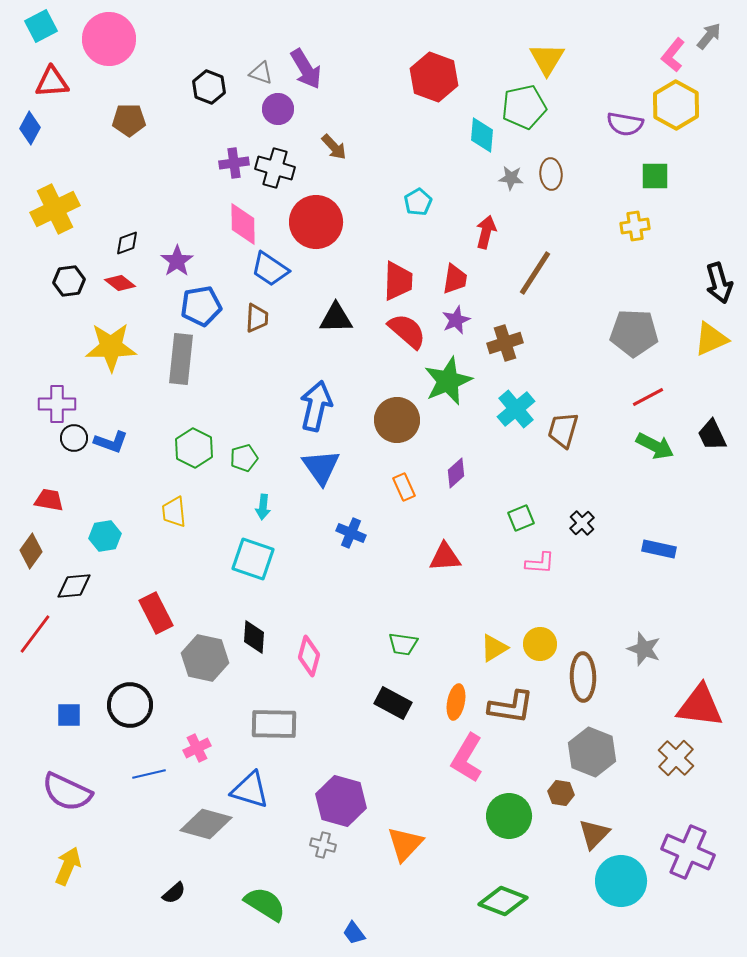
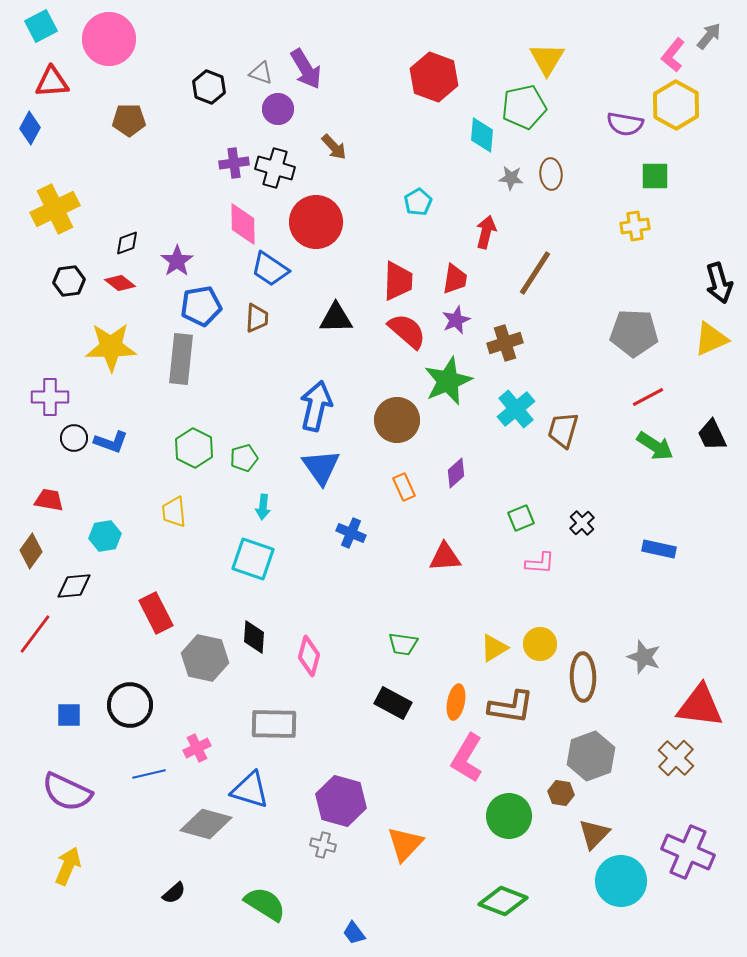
purple cross at (57, 404): moved 7 px left, 7 px up
green arrow at (655, 446): rotated 6 degrees clockwise
gray star at (644, 649): moved 8 px down
gray hexagon at (592, 752): moved 1 px left, 4 px down; rotated 18 degrees clockwise
